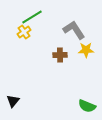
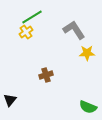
yellow cross: moved 2 px right
yellow star: moved 1 px right, 3 px down
brown cross: moved 14 px left, 20 px down; rotated 16 degrees counterclockwise
black triangle: moved 3 px left, 1 px up
green semicircle: moved 1 px right, 1 px down
